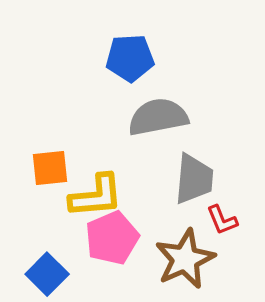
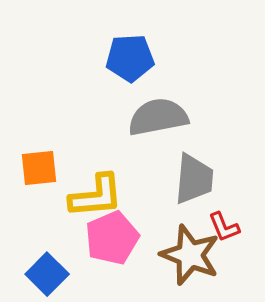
orange square: moved 11 px left
red L-shape: moved 2 px right, 7 px down
brown star: moved 5 px right, 4 px up; rotated 26 degrees counterclockwise
